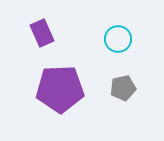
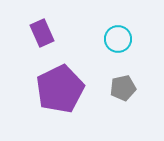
purple pentagon: rotated 24 degrees counterclockwise
